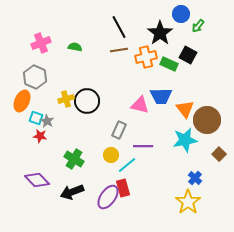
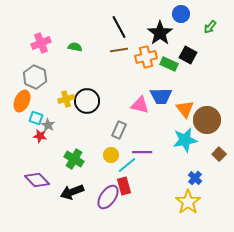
green arrow: moved 12 px right, 1 px down
gray star: moved 1 px right, 4 px down
purple line: moved 1 px left, 6 px down
red rectangle: moved 1 px right, 2 px up
